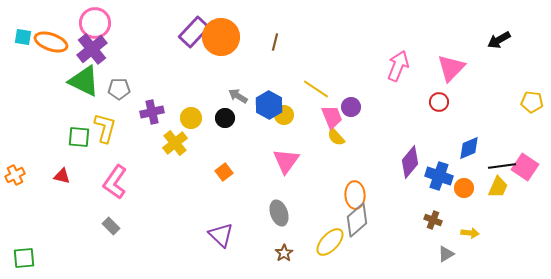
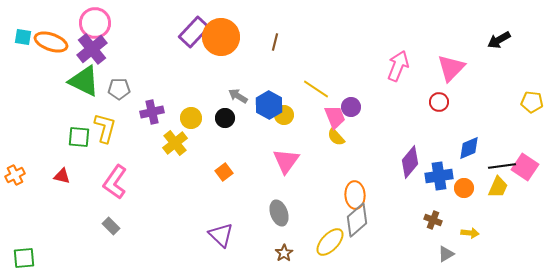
pink trapezoid at (332, 117): moved 3 px right
blue cross at (439, 176): rotated 28 degrees counterclockwise
